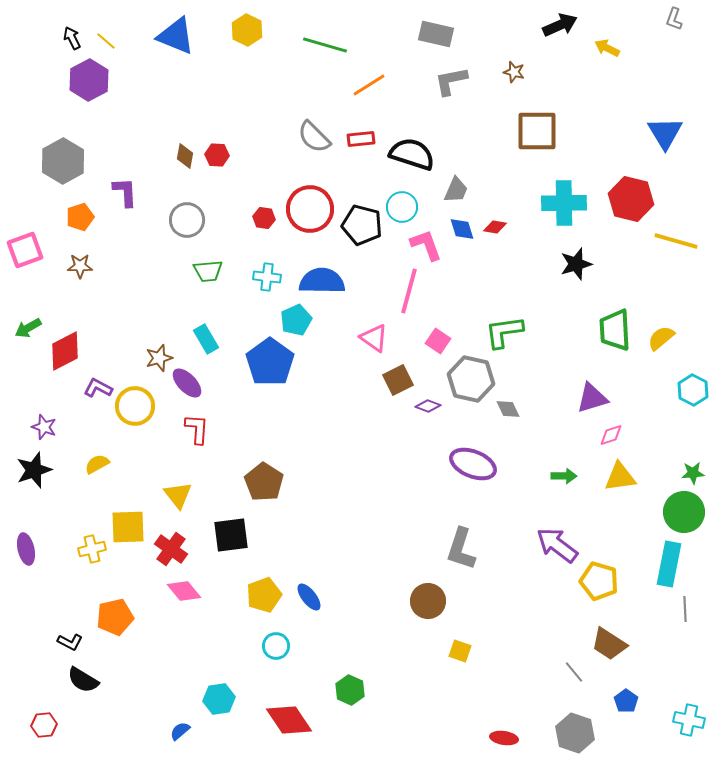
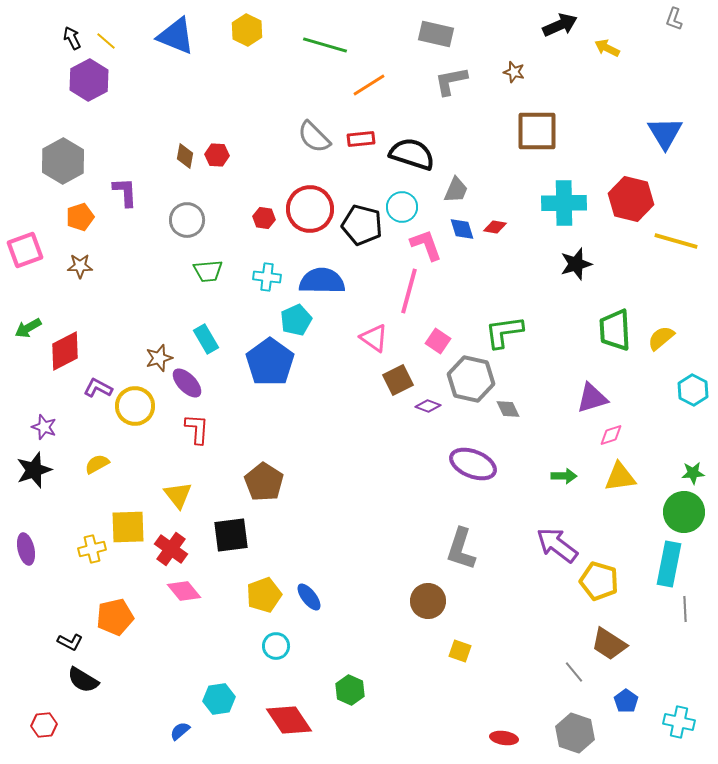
cyan cross at (689, 720): moved 10 px left, 2 px down
